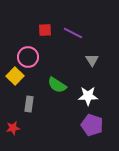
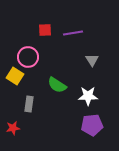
purple line: rotated 36 degrees counterclockwise
yellow square: rotated 12 degrees counterclockwise
purple pentagon: rotated 25 degrees counterclockwise
